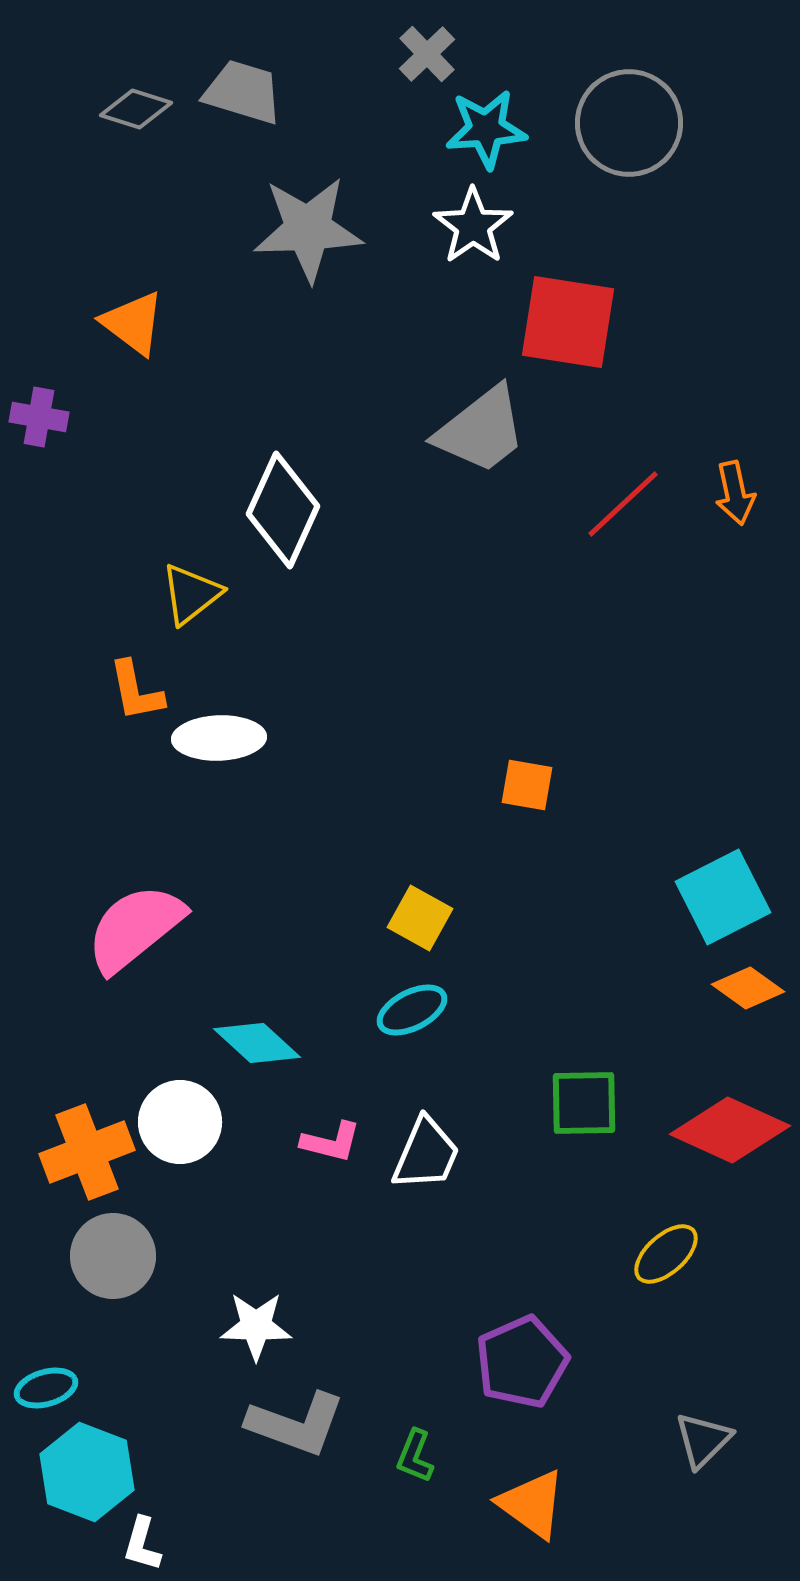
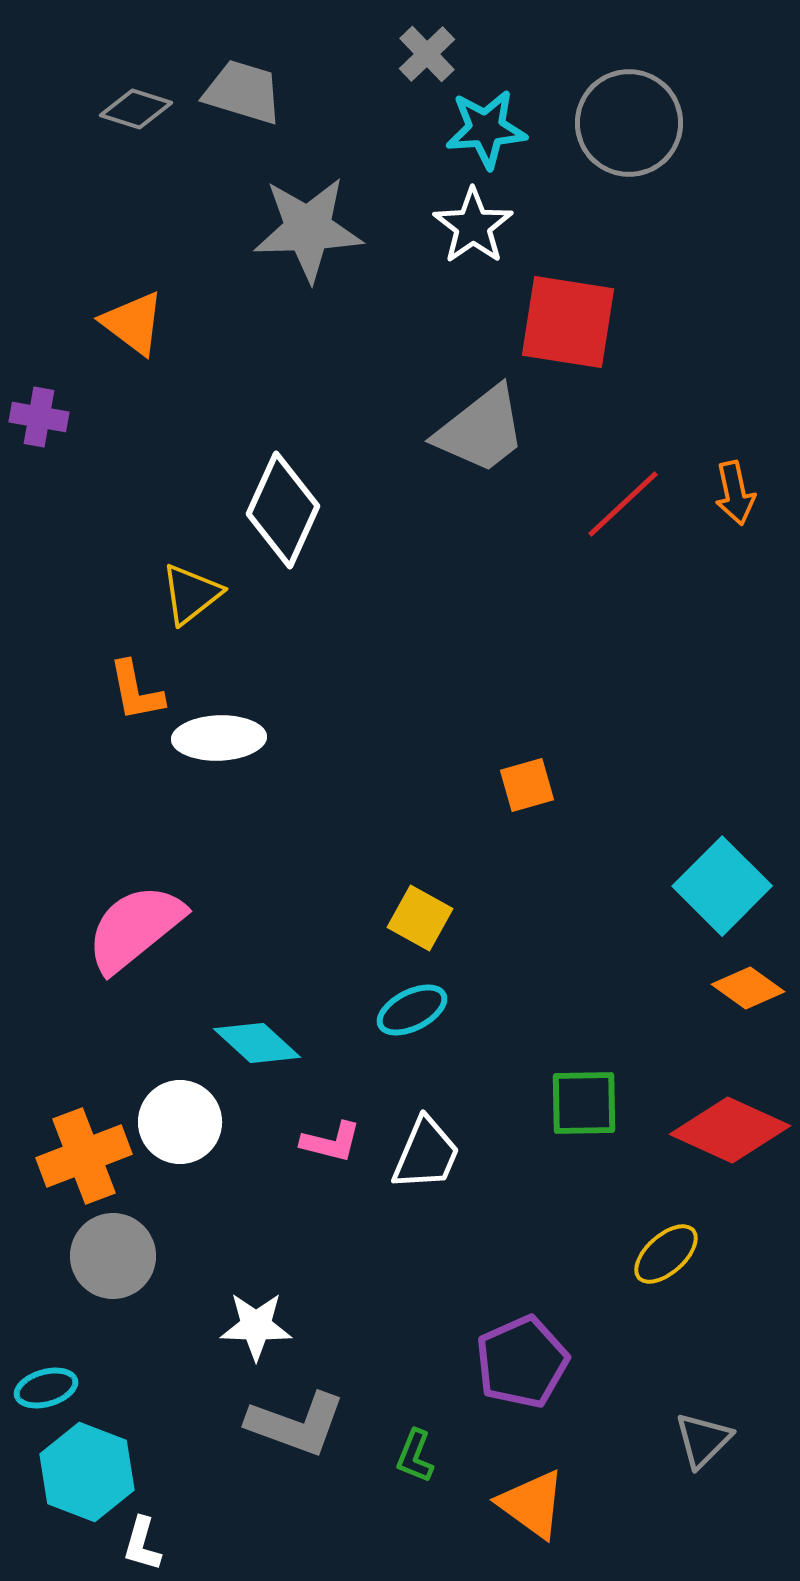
orange square at (527, 785): rotated 26 degrees counterclockwise
cyan square at (723, 897): moved 1 px left, 11 px up; rotated 18 degrees counterclockwise
orange cross at (87, 1152): moved 3 px left, 4 px down
